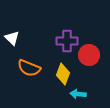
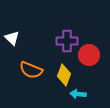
orange semicircle: moved 2 px right, 2 px down
yellow diamond: moved 1 px right, 1 px down
